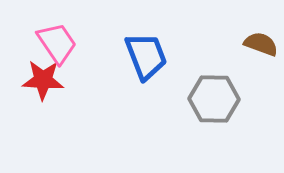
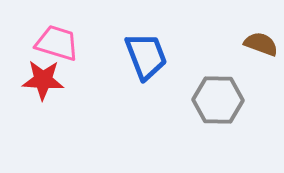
pink trapezoid: rotated 39 degrees counterclockwise
gray hexagon: moved 4 px right, 1 px down
